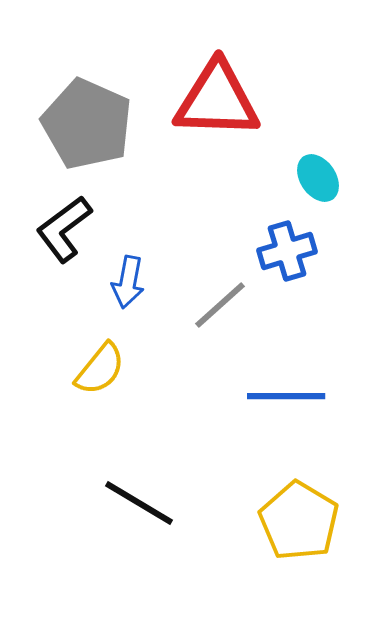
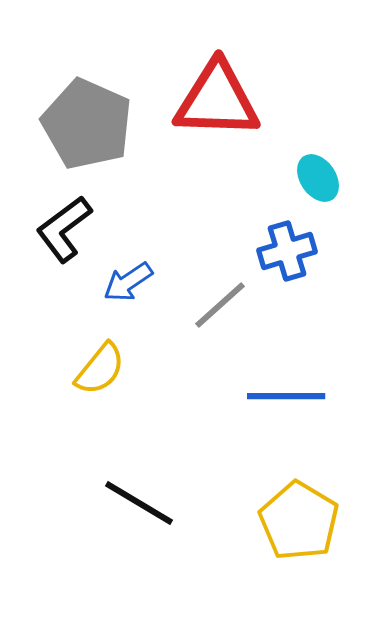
blue arrow: rotated 45 degrees clockwise
